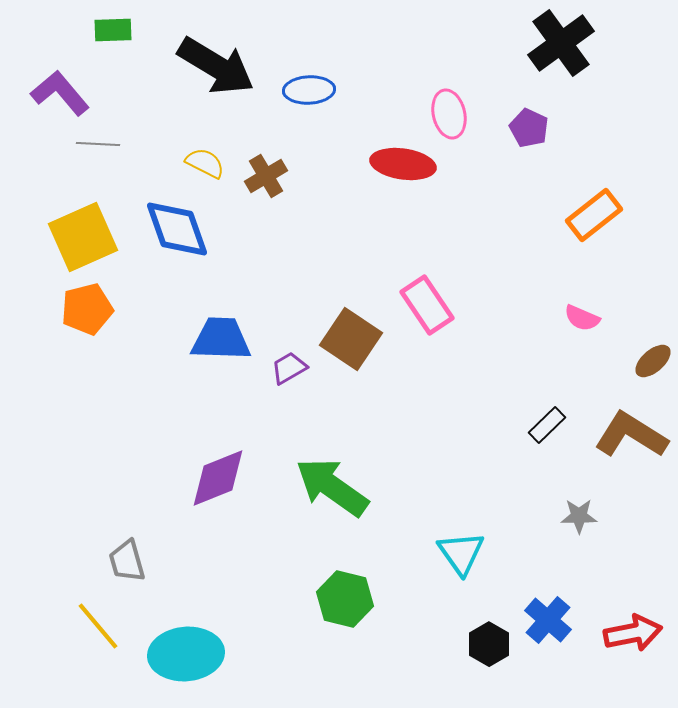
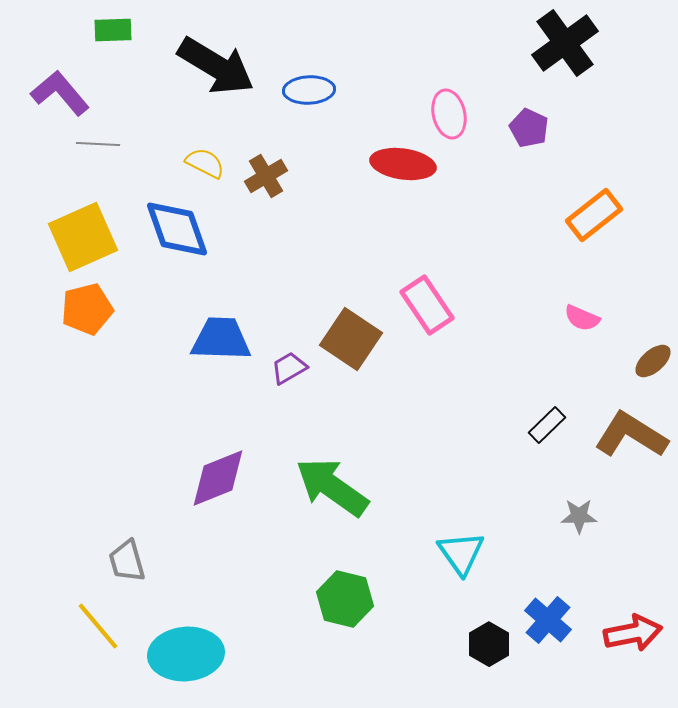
black cross: moved 4 px right
